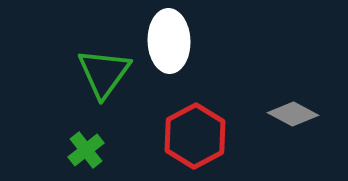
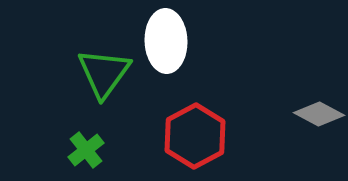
white ellipse: moved 3 px left
gray diamond: moved 26 px right
